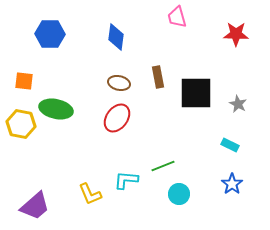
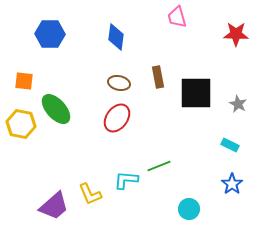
green ellipse: rotated 36 degrees clockwise
green line: moved 4 px left
cyan circle: moved 10 px right, 15 px down
purple trapezoid: moved 19 px right
